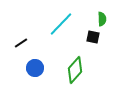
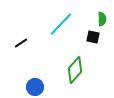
blue circle: moved 19 px down
